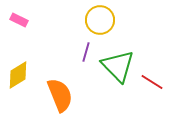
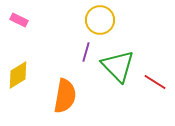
red line: moved 3 px right
orange semicircle: moved 5 px right, 1 px down; rotated 32 degrees clockwise
